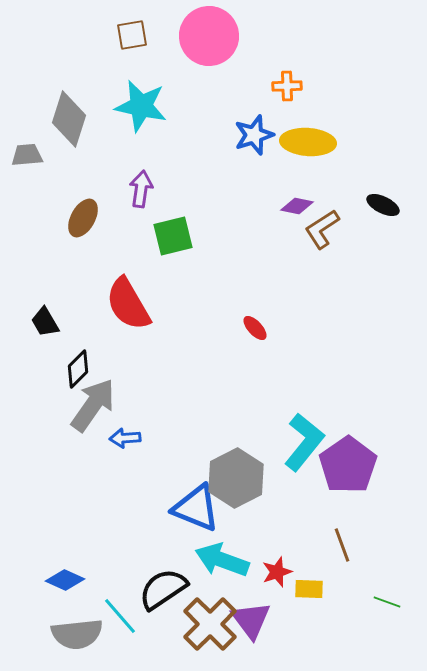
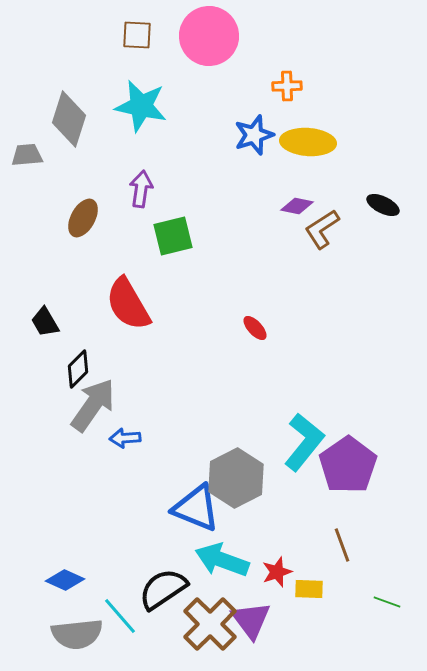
brown square: moved 5 px right; rotated 12 degrees clockwise
